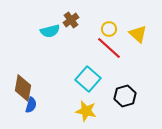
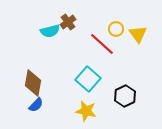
brown cross: moved 3 px left, 2 px down
yellow circle: moved 7 px right
yellow triangle: rotated 12 degrees clockwise
red line: moved 7 px left, 4 px up
brown diamond: moved 10 px right, 5 px up
black hexagon: rotated 10 degrees counterclockwise
blue semicircle: moved 5 px right; rotated 28 degrees clockwise
